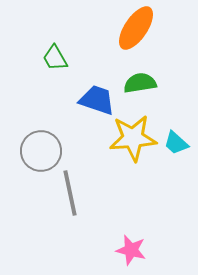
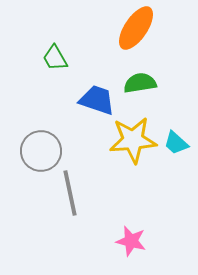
yellow star: moved 2 px down
pink star: moved 9 px up
